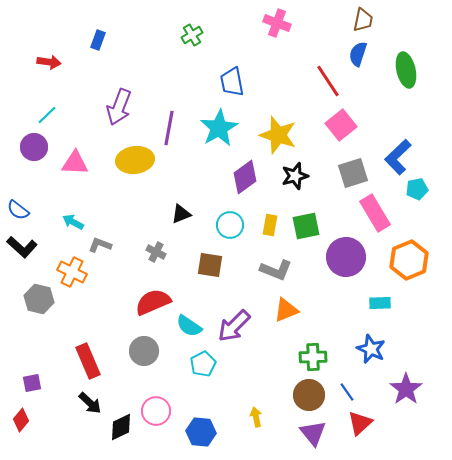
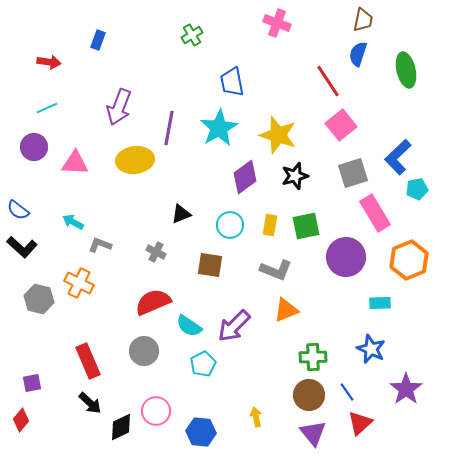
cyan line at (47, 115): moved 7 px up; rotated 20 degrees clockwise
orange cross at (72, 272): moved 7 px right, 11 px down
